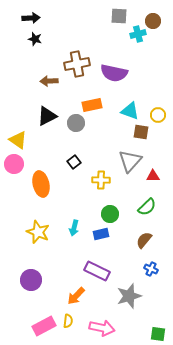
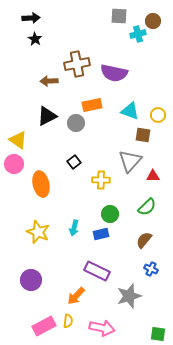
black star: rotated 16 degrees clockwise
brown square: moved 2 px right, 3 px down
